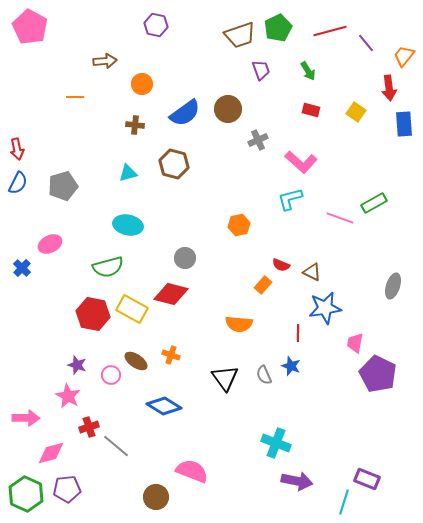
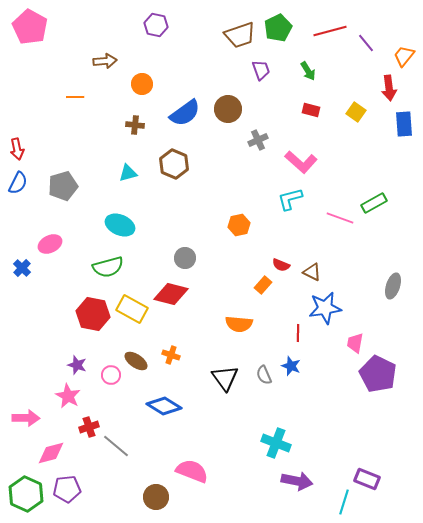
brown hexagon at (174, 164): rotated 8 degrees clockwise
cyan ellipse at (128, 225): moved 8 px left; rotated 12 degrees clockwise
